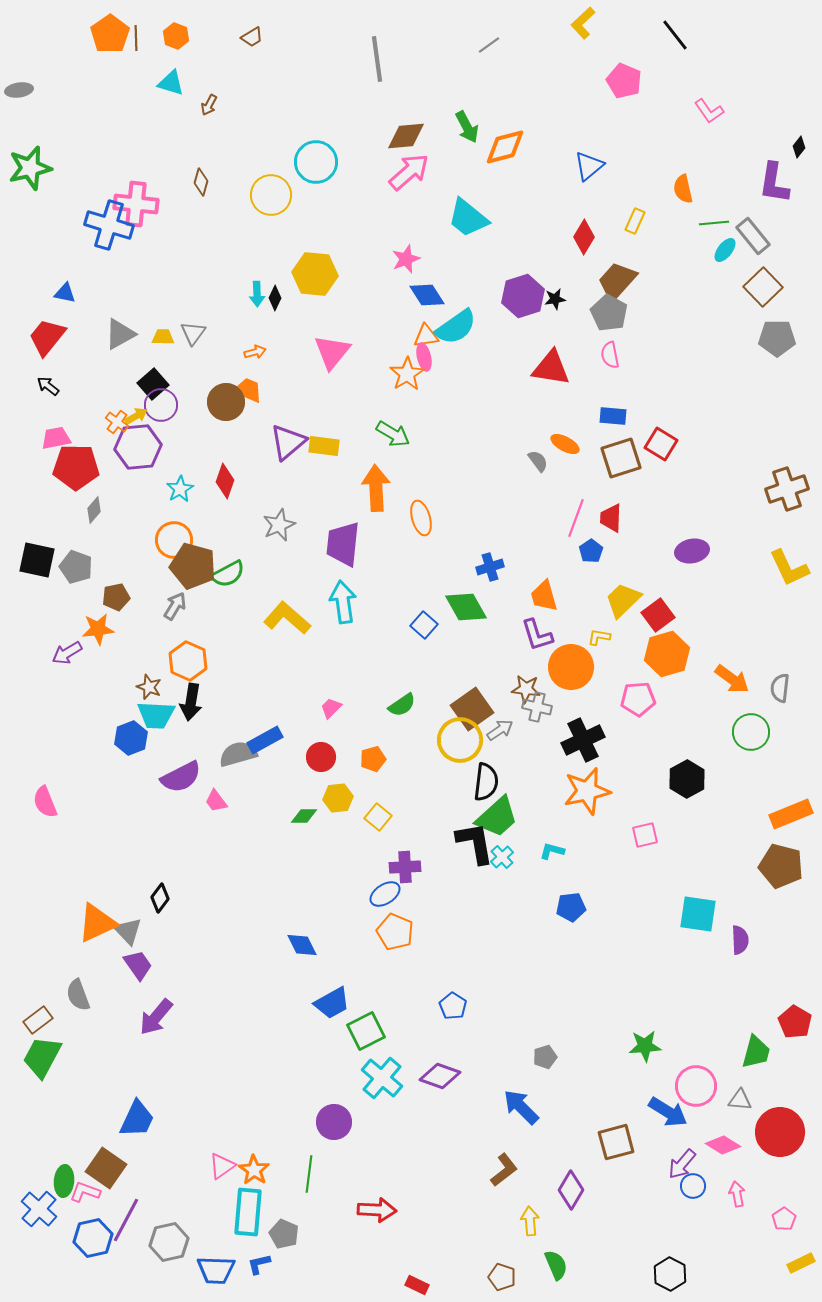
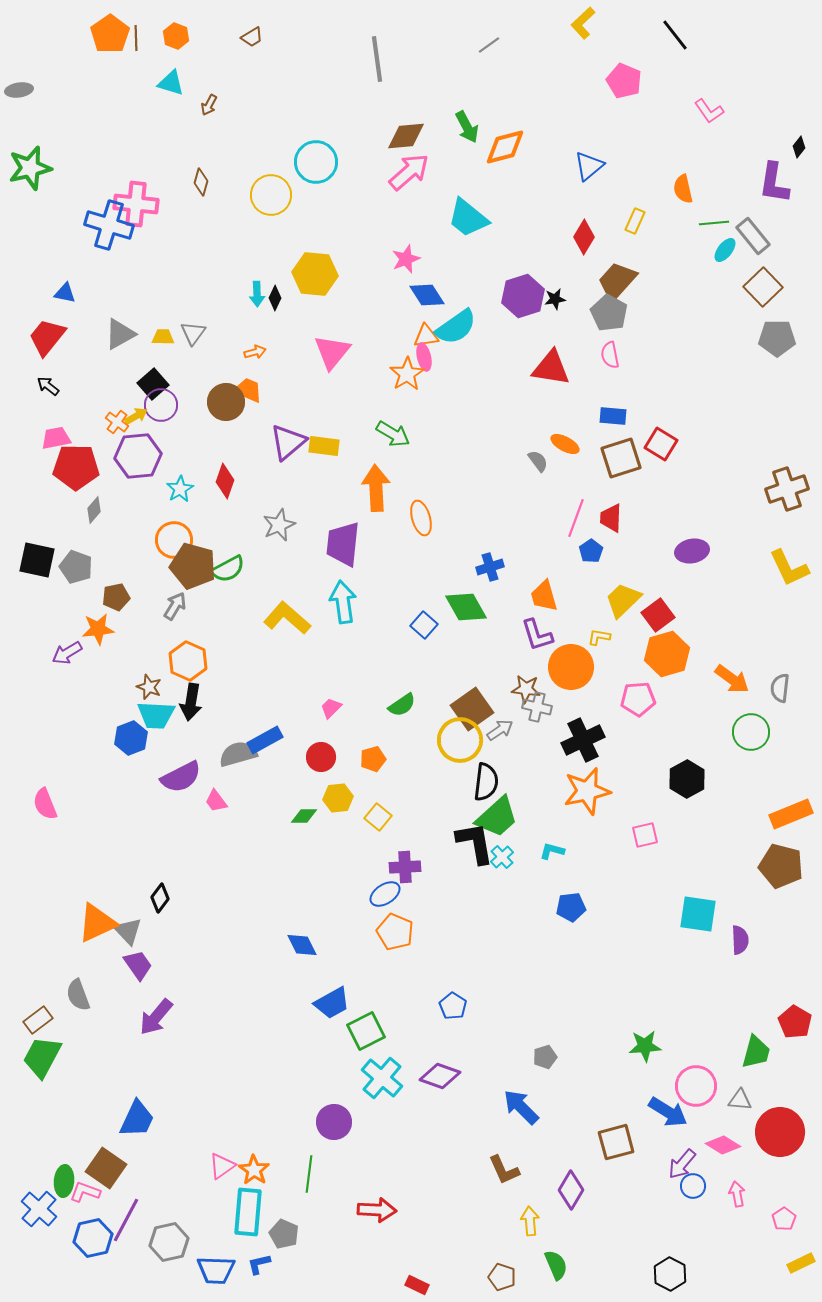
purple hexagon at (138, 447): moved 9 px down
green semicircle at (228, 574): moved 5 px up
pink semicircle at (45, 802): moved 2 px down
brown L-shape at (504, 1170): rotated 104 degrees clockwise
